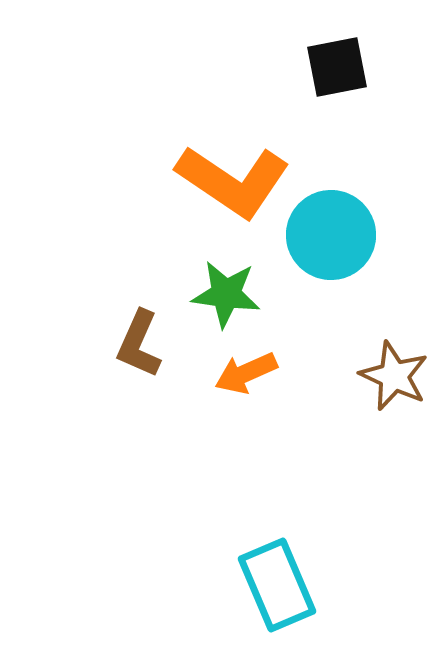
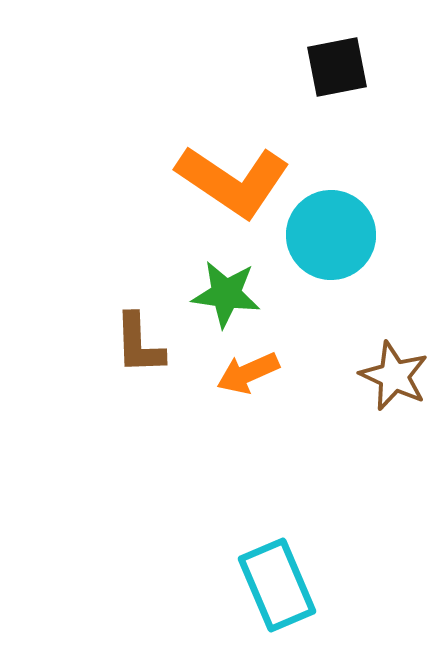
brown L-shape: rotated 26 degrees counterclockwise
orange arrow: moved 2 px right
